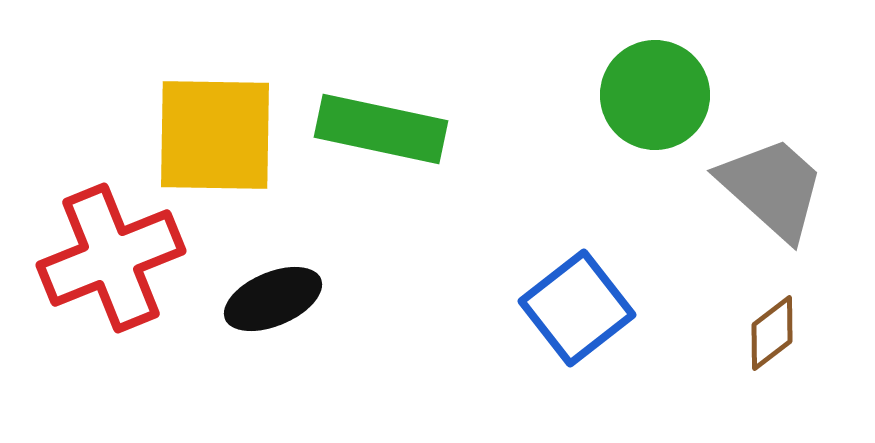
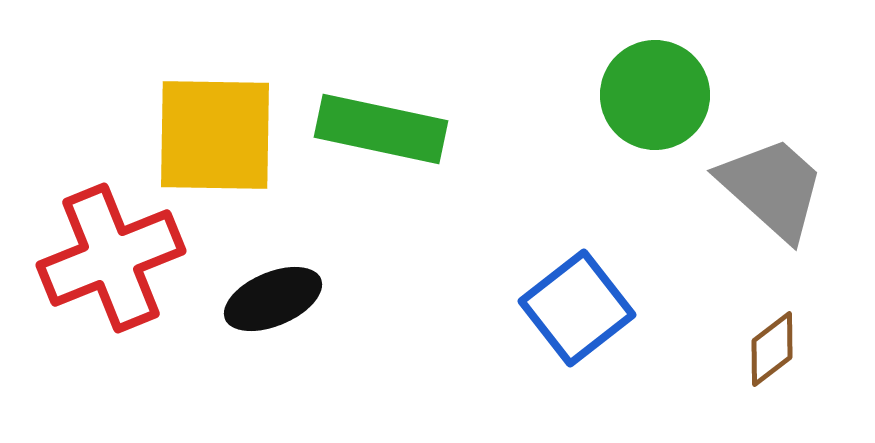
brown diamond: moved 16 px down
